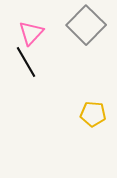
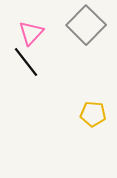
black line: rotated 8 degrees counterclockwise
